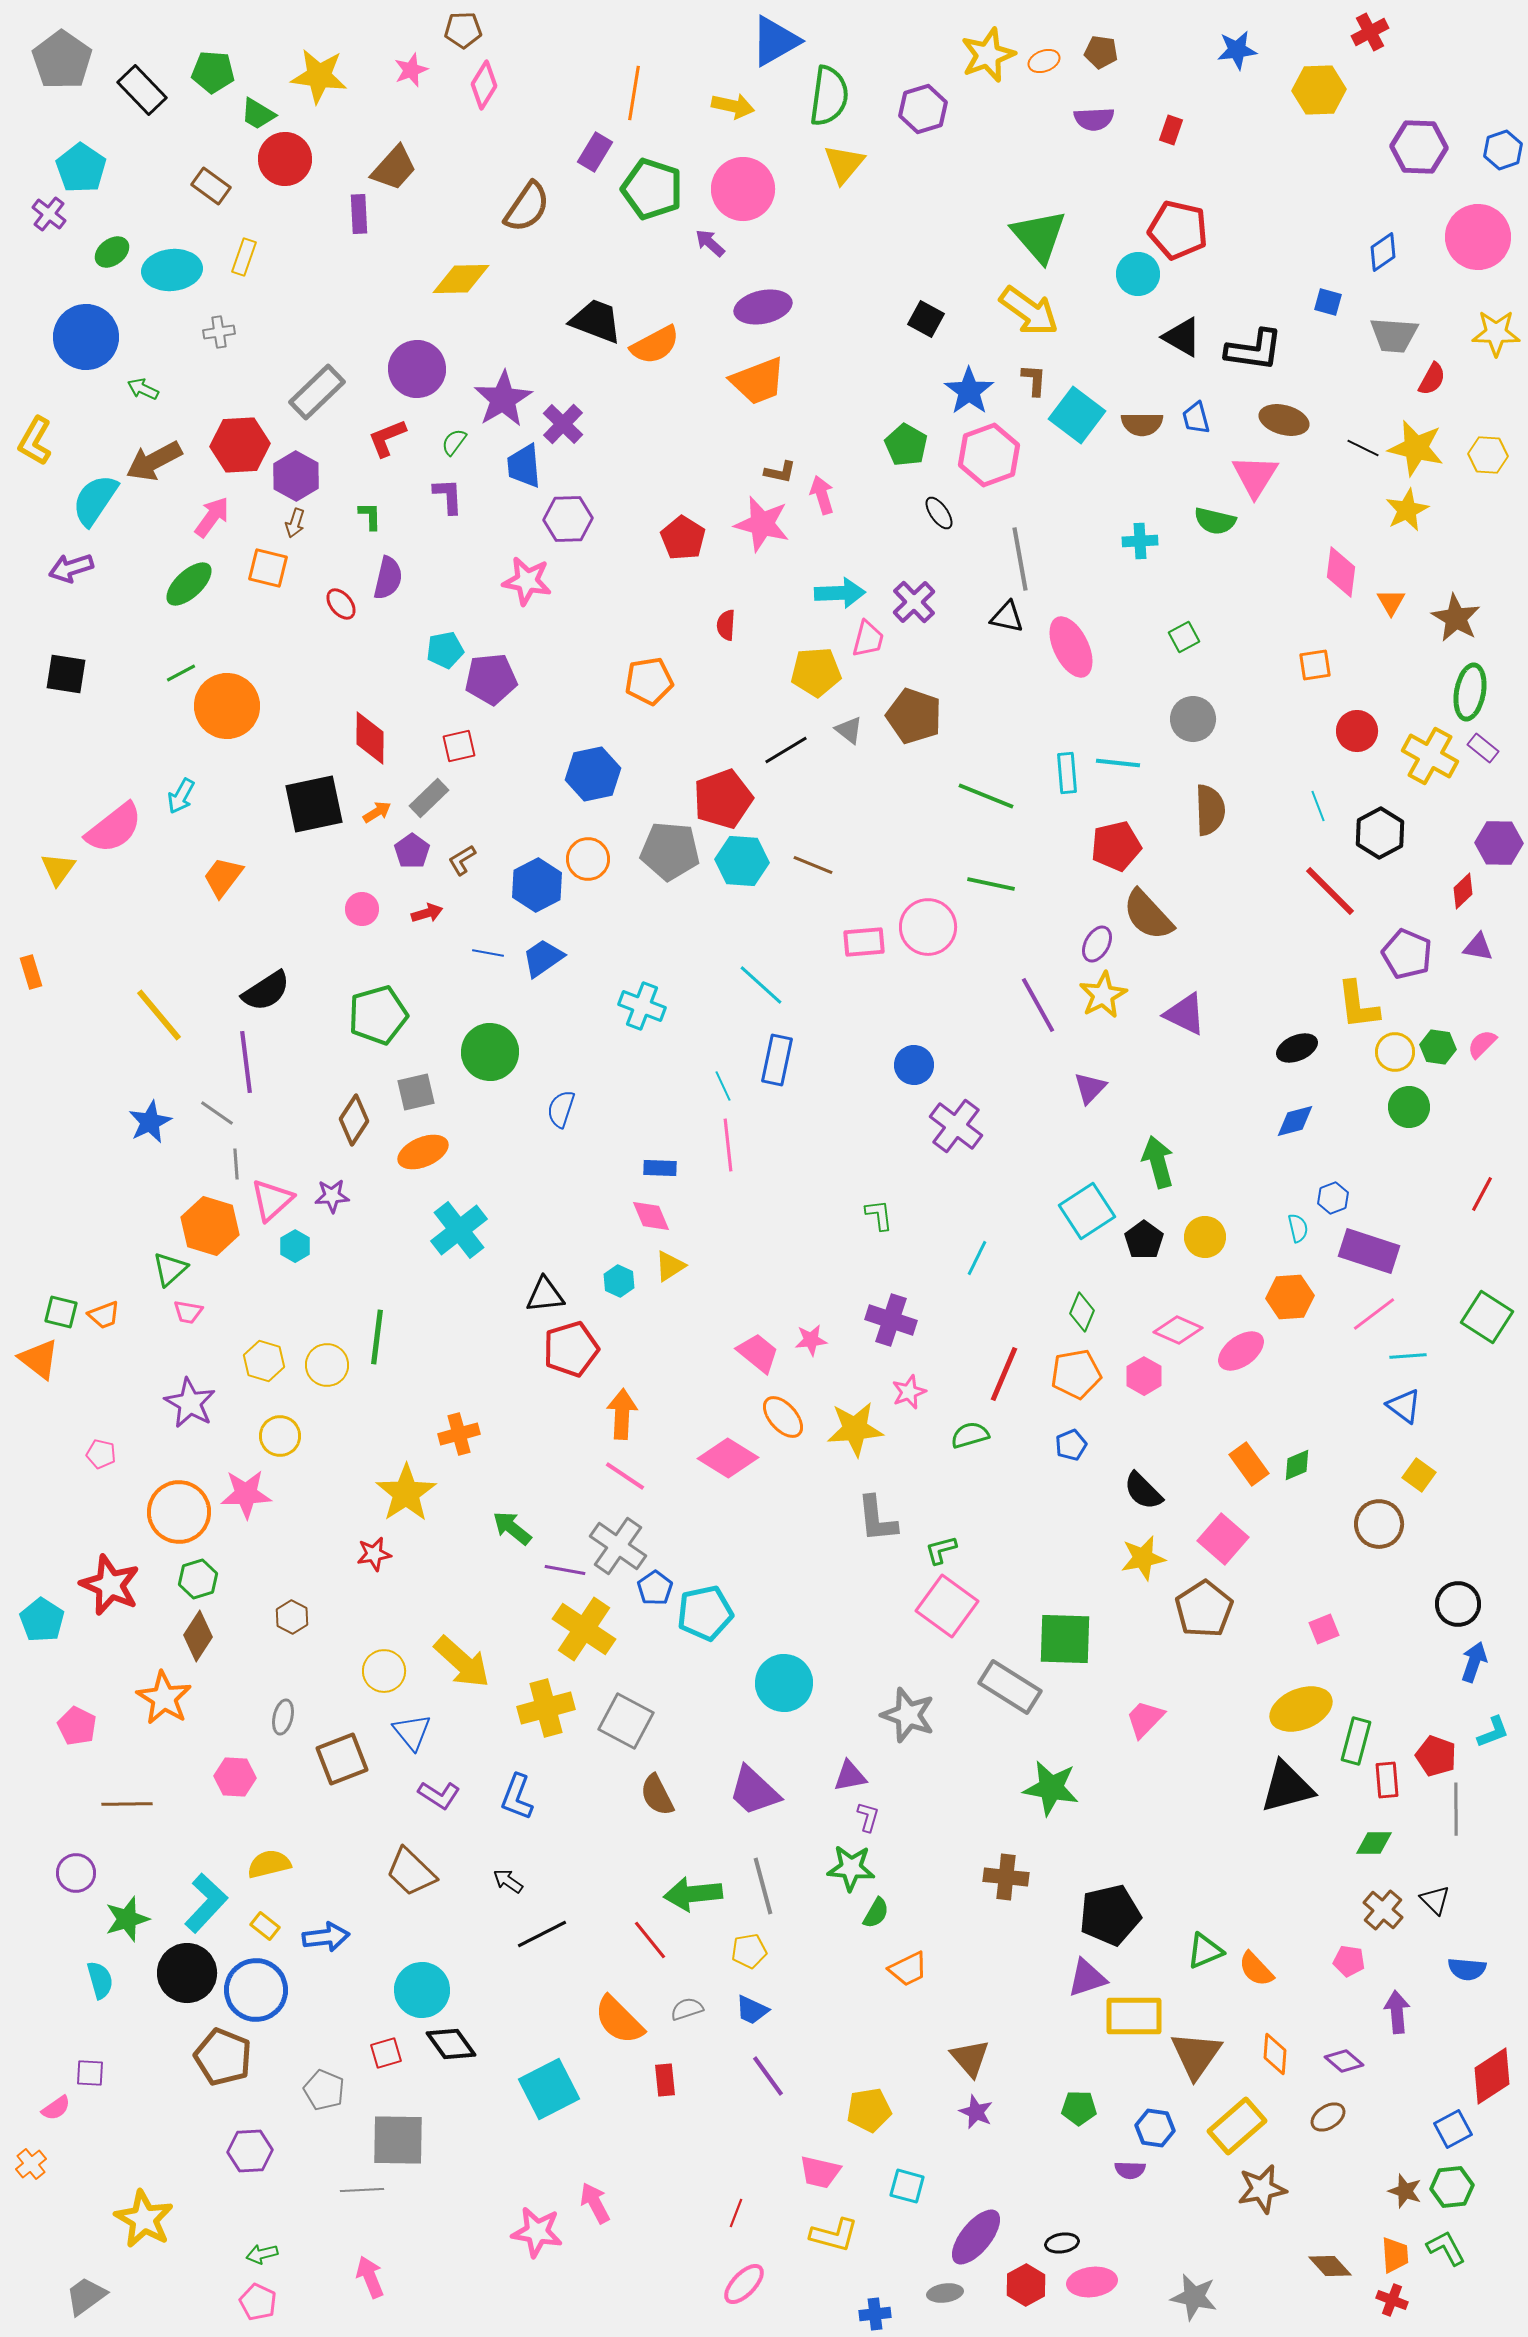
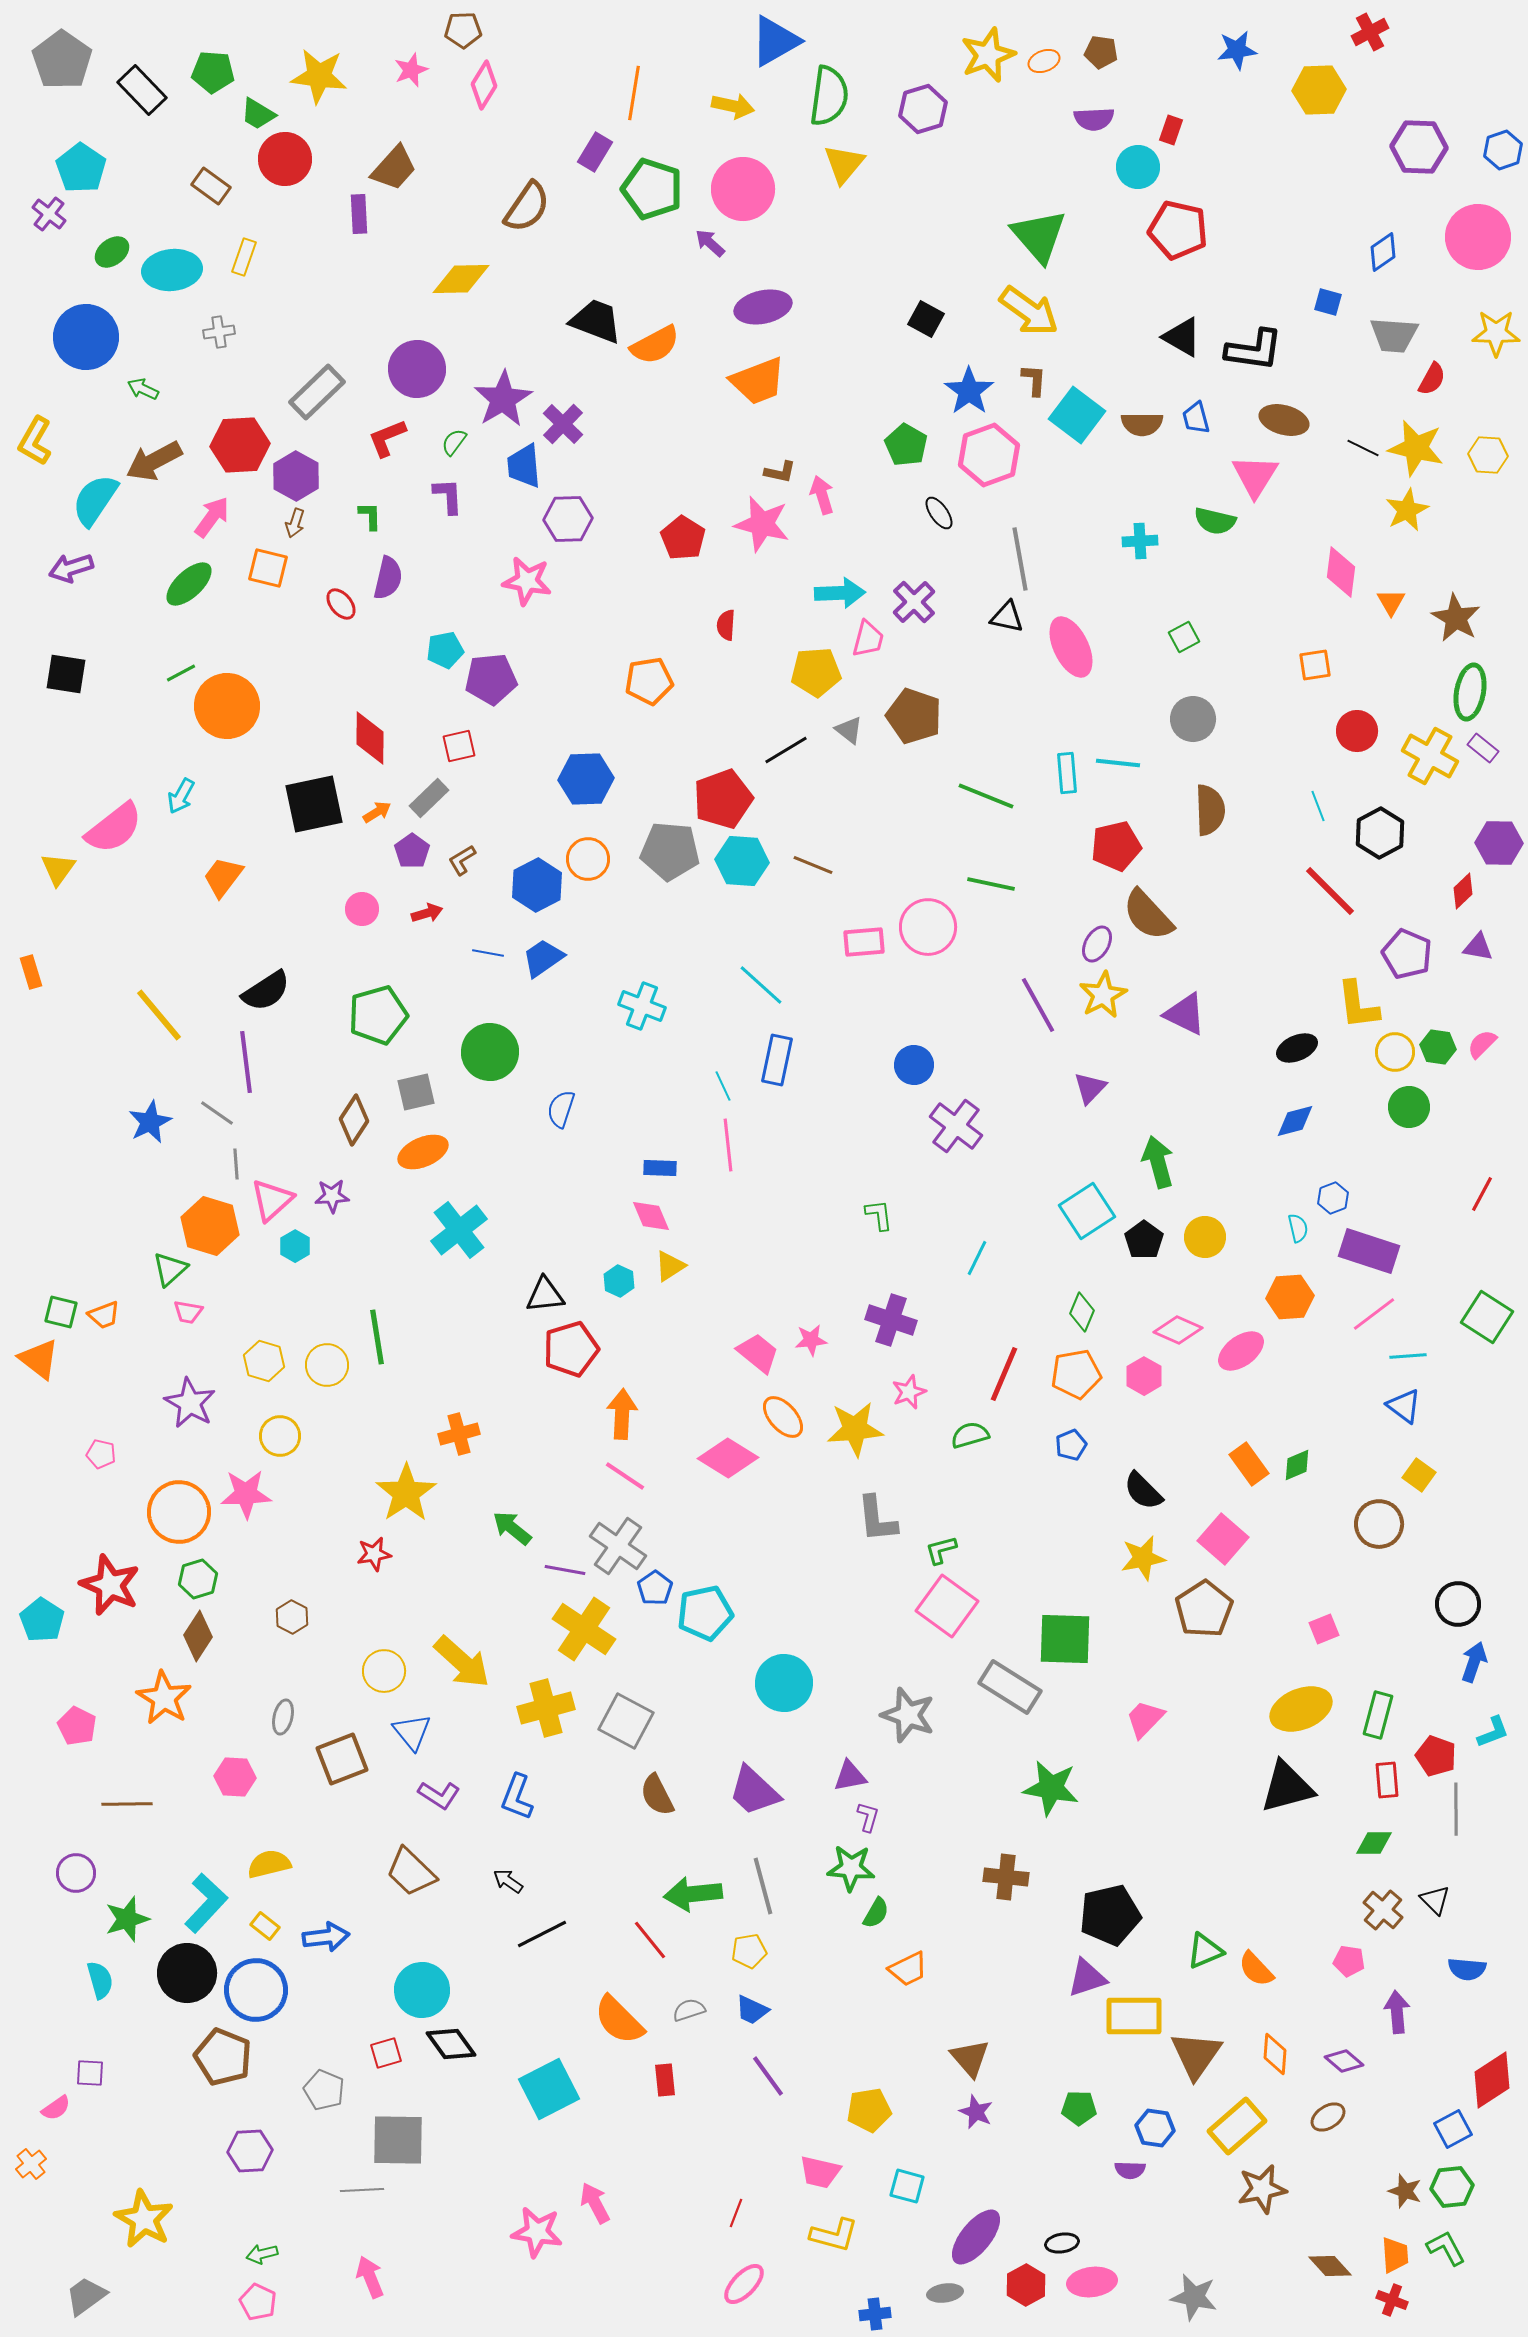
cyan circle at (1138, 274): moved 107 px up
blue hexagon at (593, 774): moved 7 px left, 5 px down; rotated 10 degrees clockwise
green line at (377, 1337): rotated 16 degrees counterclockwise
green rectangle at (1356, 1741): moved 22 px right, 26 px up
gray semicircle at (687, 2009): moved 2 px right, 1 px down
red diamond at (1492, 2076): moved 4 px down
